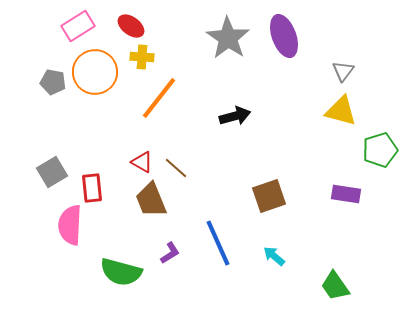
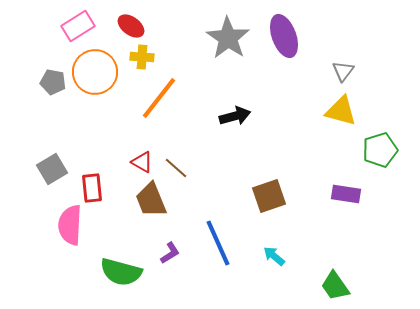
gray square: moved 3 px up
